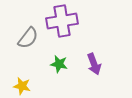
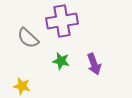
gray semicircle: rotated 95 degrees clockwise
green star: moved 2 px right, 3 px up
